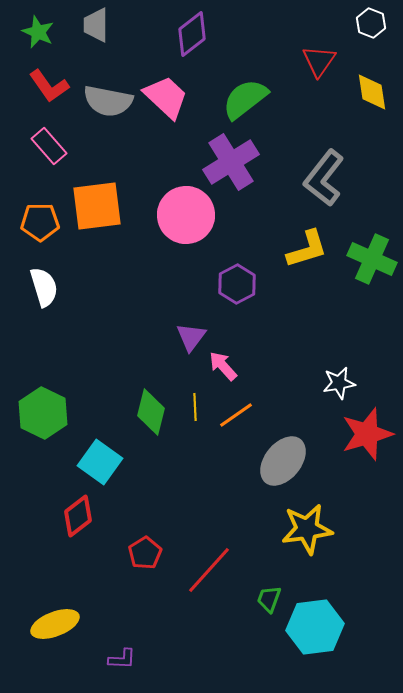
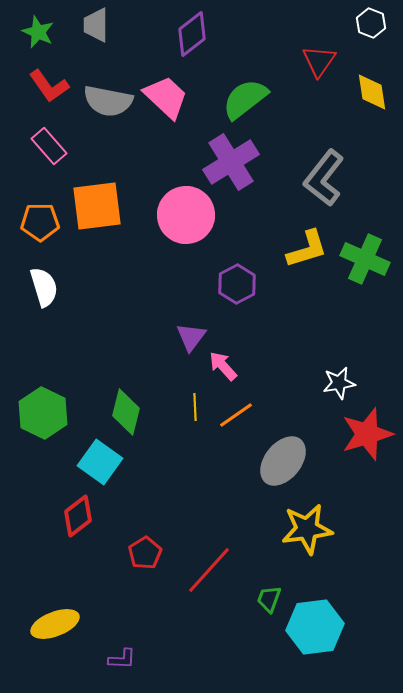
green cross: moved 7 px left
green diamond: moved 25 px left
